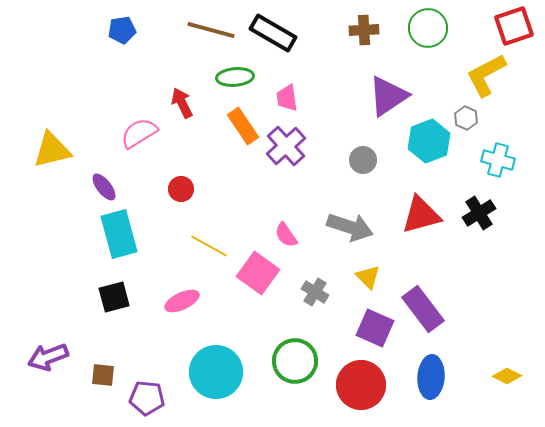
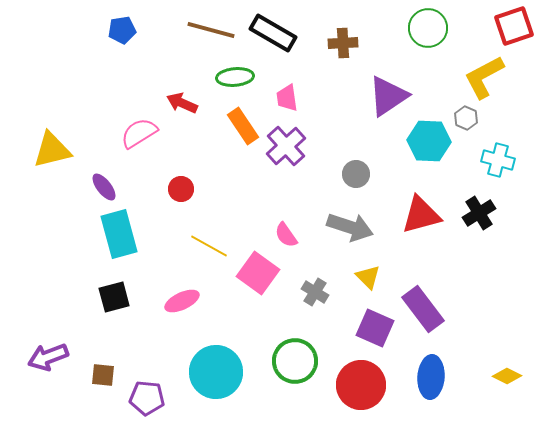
brown cross at (364, 30): moved 21 px left, 13 px down
yellow L-shape at (486, 75): moved 2 px left, 2 px down
red arrow at (182, 103): rotated 40 degrees counterclockwise
cyan hexagon at (429, 141): rotated 24 degrees clockwise
gray circle at (363, 160): moved 7 px left, 14 px down
